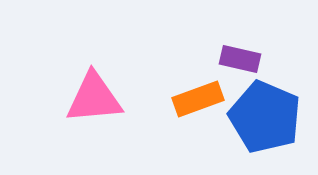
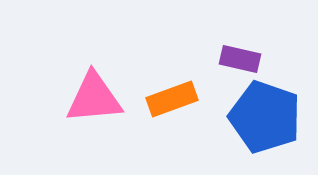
orange rectangle: moved 26 px left
blue pentagon: rotated 4 degrees counterclockwise
